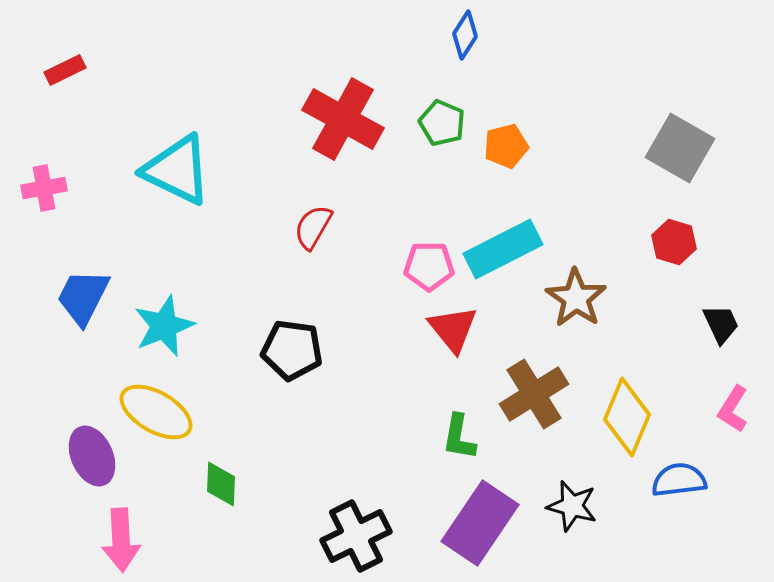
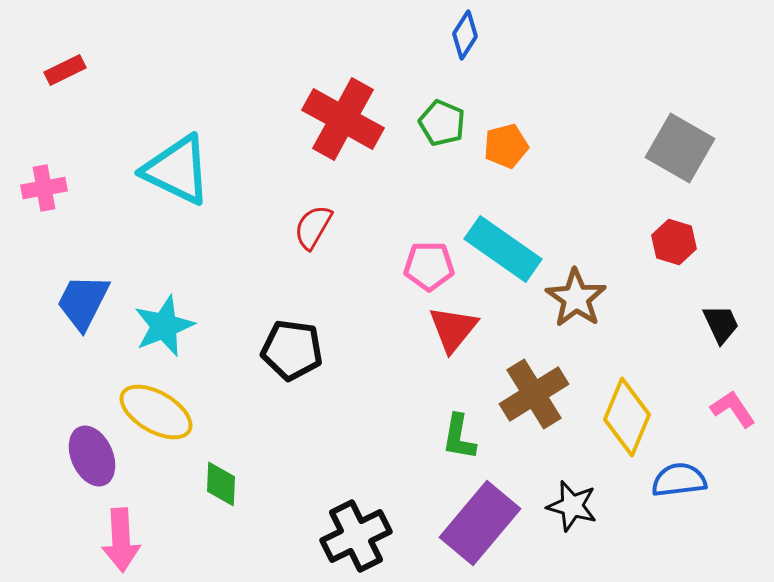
cyan rectangle: rotated 62 degrees clockwise
blue trapezoid: moved 5 px down
red triangle: rotated 18 degrees clockwise
pink L-shape: rotated 114 degrees clockwise
purple rectangle: rotated 6 degrees clockwise
